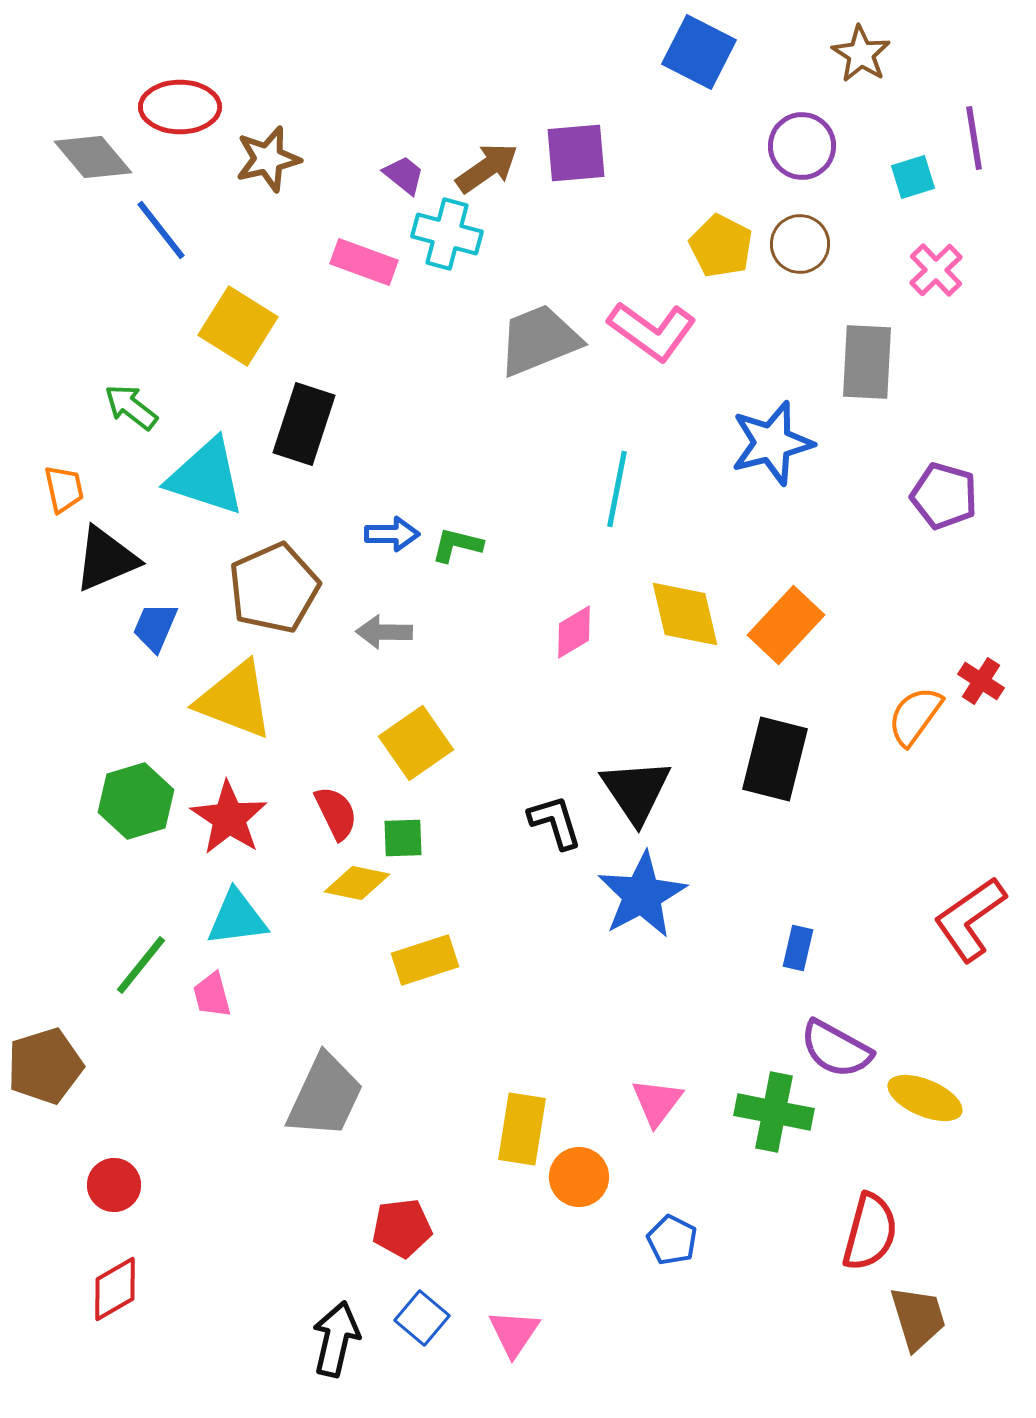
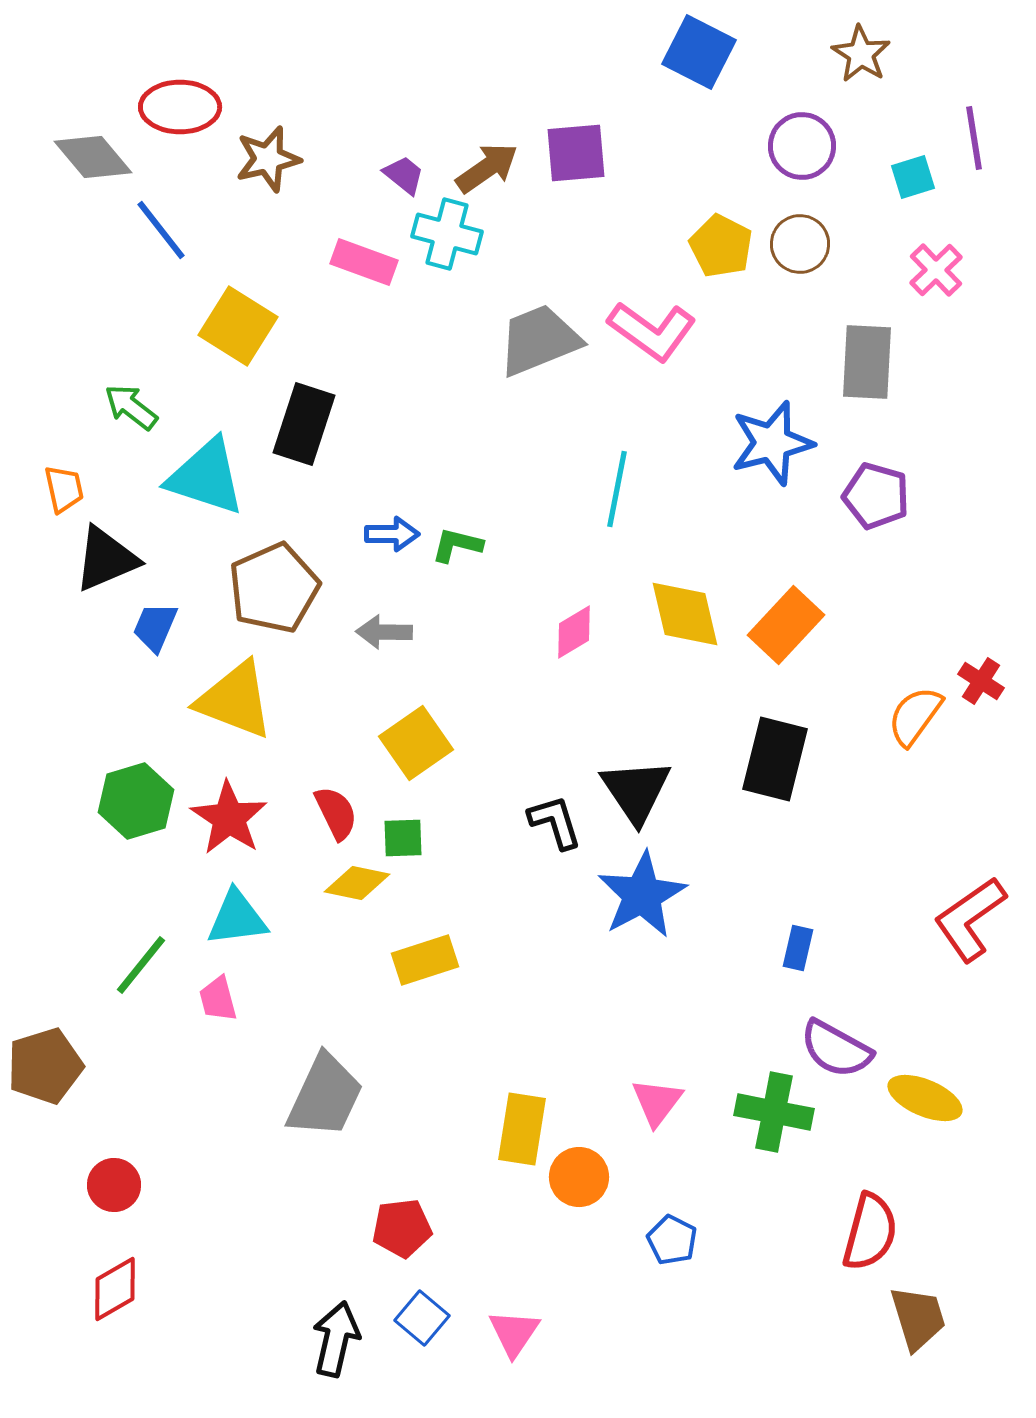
purple pentagon at (944, 496): moved 68 px left
pink trapezoid at (212, 995): moved 6 px right, 4 px down
